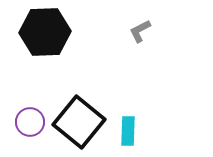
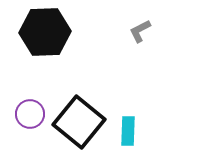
purple circle: moved 8 px up
